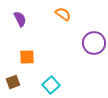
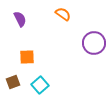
cyan square: moved 11 px left
